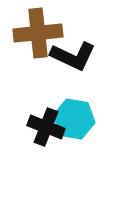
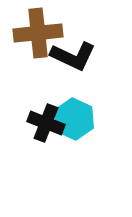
cyan hexagon: rotated 15 degrees clockwise
black cross: moved 4 px up
